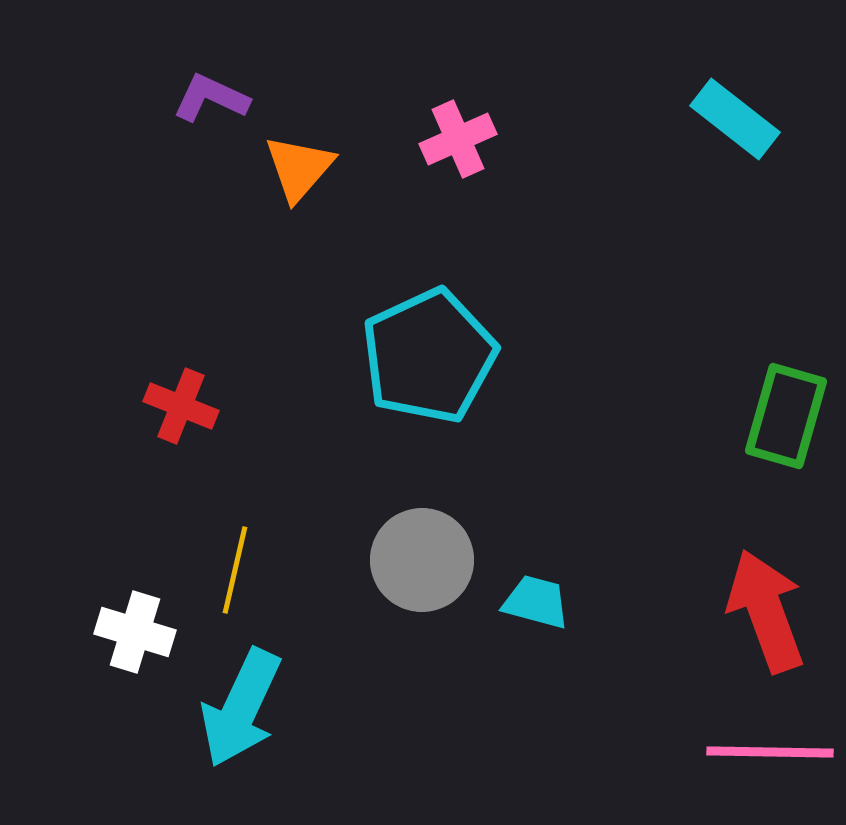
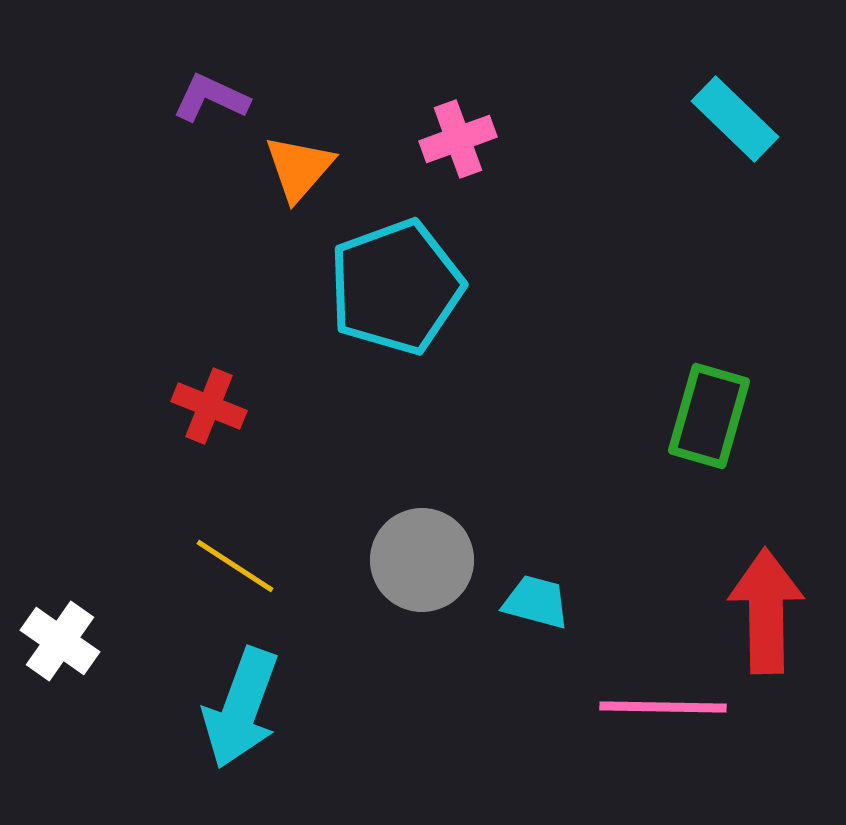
cyan rectangle: rotated 6 degrees clockwise
pink cross: rotated 4 degrees clockwise
cyan pentagon: moved 33 px left, 69 px up; rotated 5 degrees clockwise
red cross: moved 28 px right
green rectangle: moved 77 px left
yellow line: moved 4 px up; rotated 70 degrees counterclockwise
red arrow: rotated 19 degrees clockwise
white cross: moved 75 px left, 9 px down; rotated 18 degrees clockwise
cyan arrow: rotated 5 degrees counterclockwise
pink line: moved 107 px left, 45 px up
